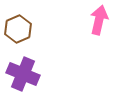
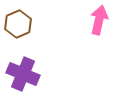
brown hexagon: moved 5 px up
